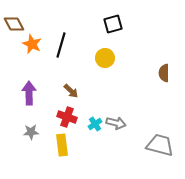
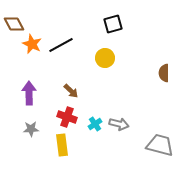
black line: rotated 45 degrees clockwise
gray arrow: moved 3 px right, 1 px down
gray star: moved 3 px up
